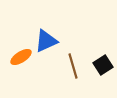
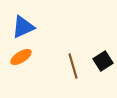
blue triangle: moved 23 px left, 14 px up
black square: moved 4 px up
